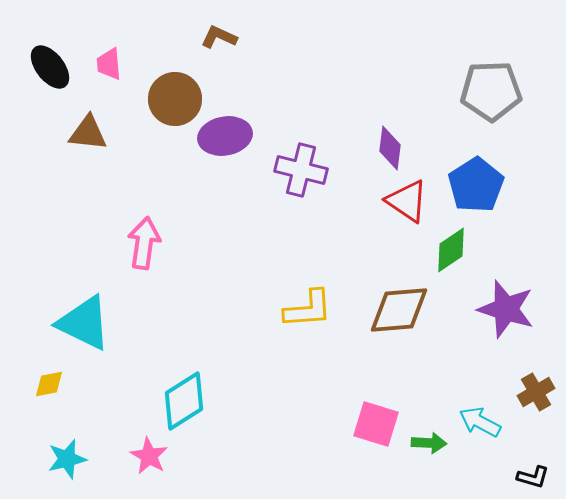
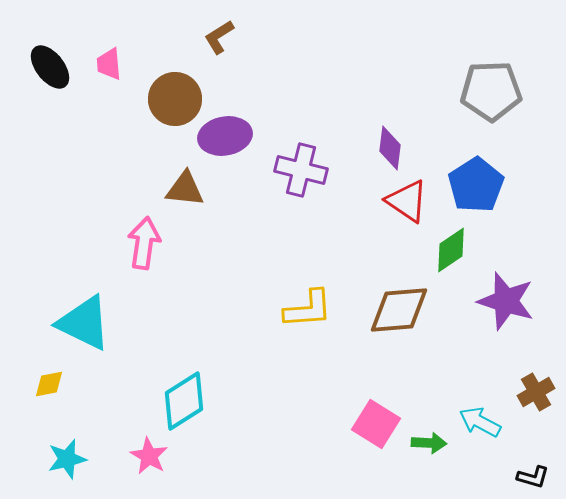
brown L-shape: rotated 57 degrees counterclockwise
brown triangle: moved 97 px right, 56 px down
purple star: moved 8 px up
pink square: rotated 15 degrees clockwise
